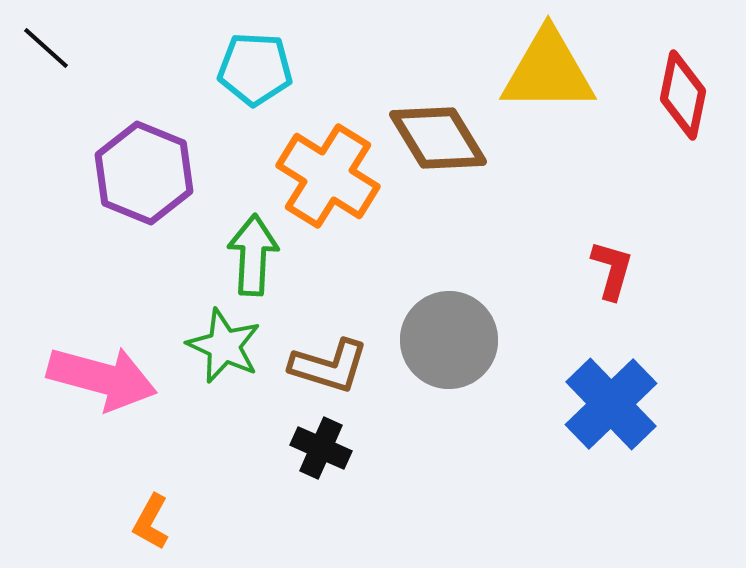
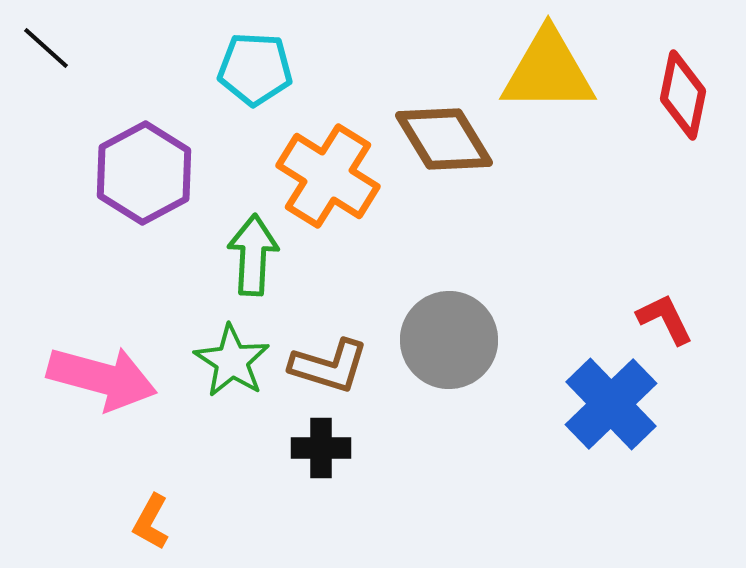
brown diamond: moved 6 px right, 1 px down
purple hexagon: rotated 10 degrees clockwise
red L-shape: moved 53 px right, 49 px down; rotated 42 degrees counterclockwise
green star: moved 8 px right, 15 px down; rotated 8 degrees clockwise
black cross: rotated 24 degrees counterclockwise
